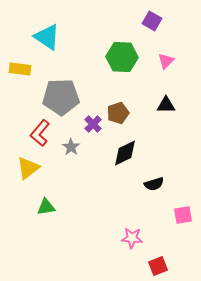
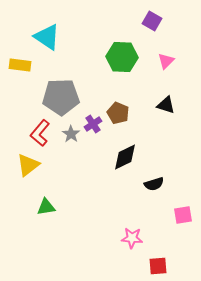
yellow rectangle: moved 4 px up
black triangle: rotated 18 degrees clockwise
brown pentagon: rotated 30 degrees counterclockwise
purple cross: rotated 12 degrees clockwise
gray star: moved 13 px up
black diamond: moved 4 px down
yellow triangle: moved 3 px up
red square: rotated 18 degrees clockwise
